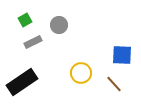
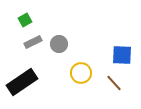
gray circle: moved 19 px down
brown line: moved 1 px up
